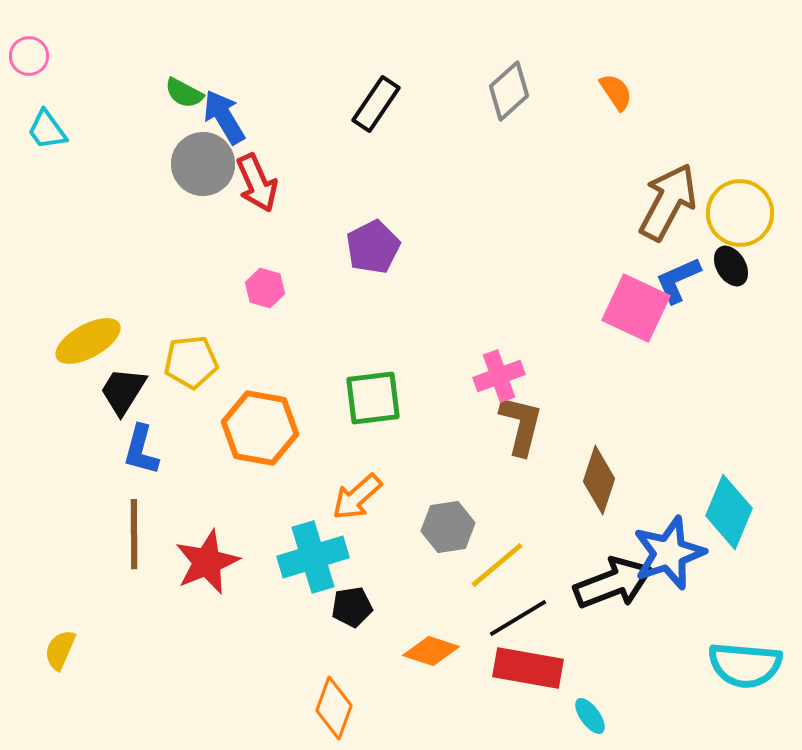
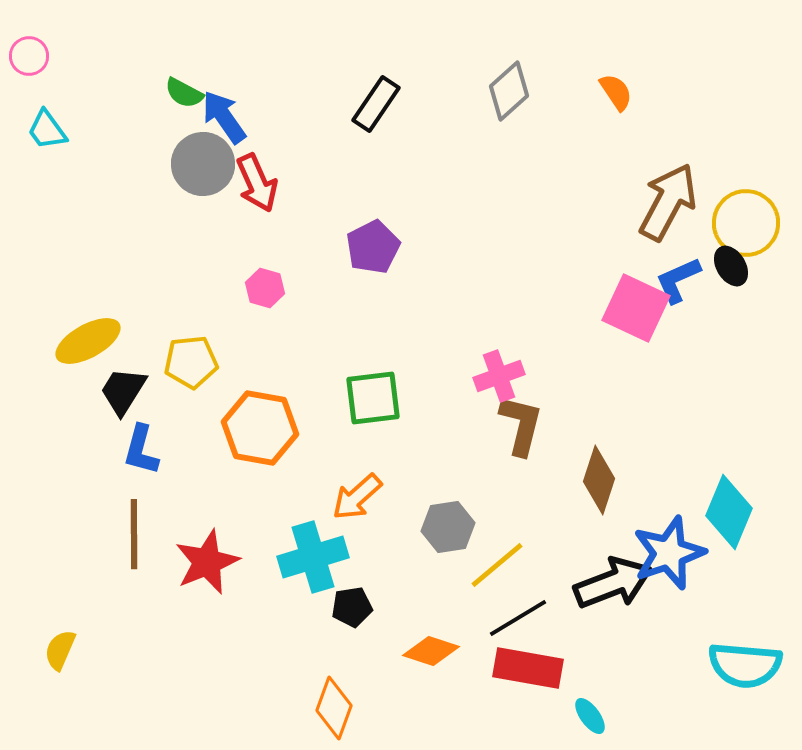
blue arrow at (224, 117): rotated 4 degrees counterclockwise
yellow circle at (740, 213): moved 6 px right, 10 px down
